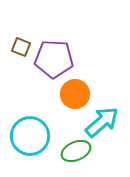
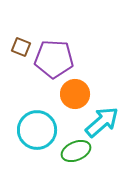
cyan circle: moved 7 px right, 6 px up
